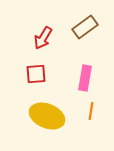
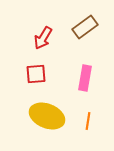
orange line: moved 3 px left, 10 px down
